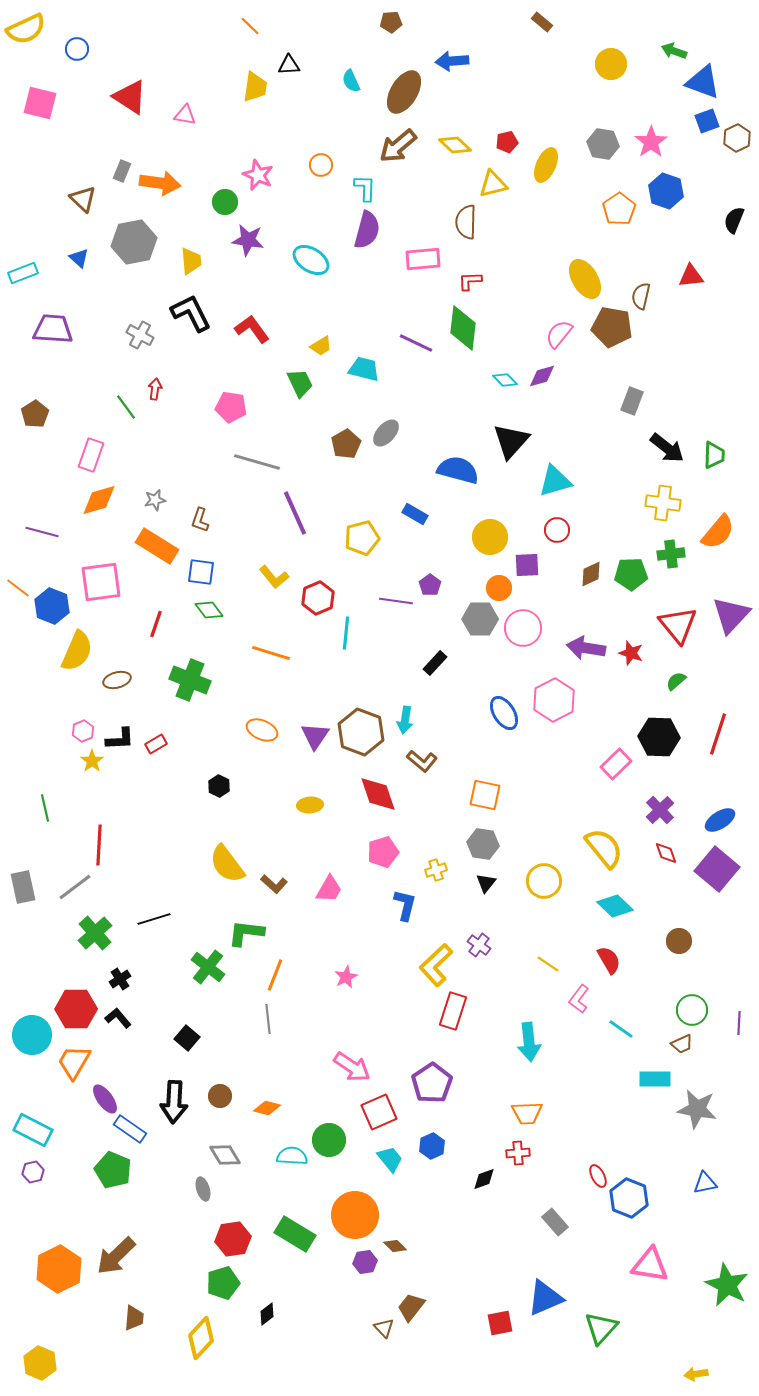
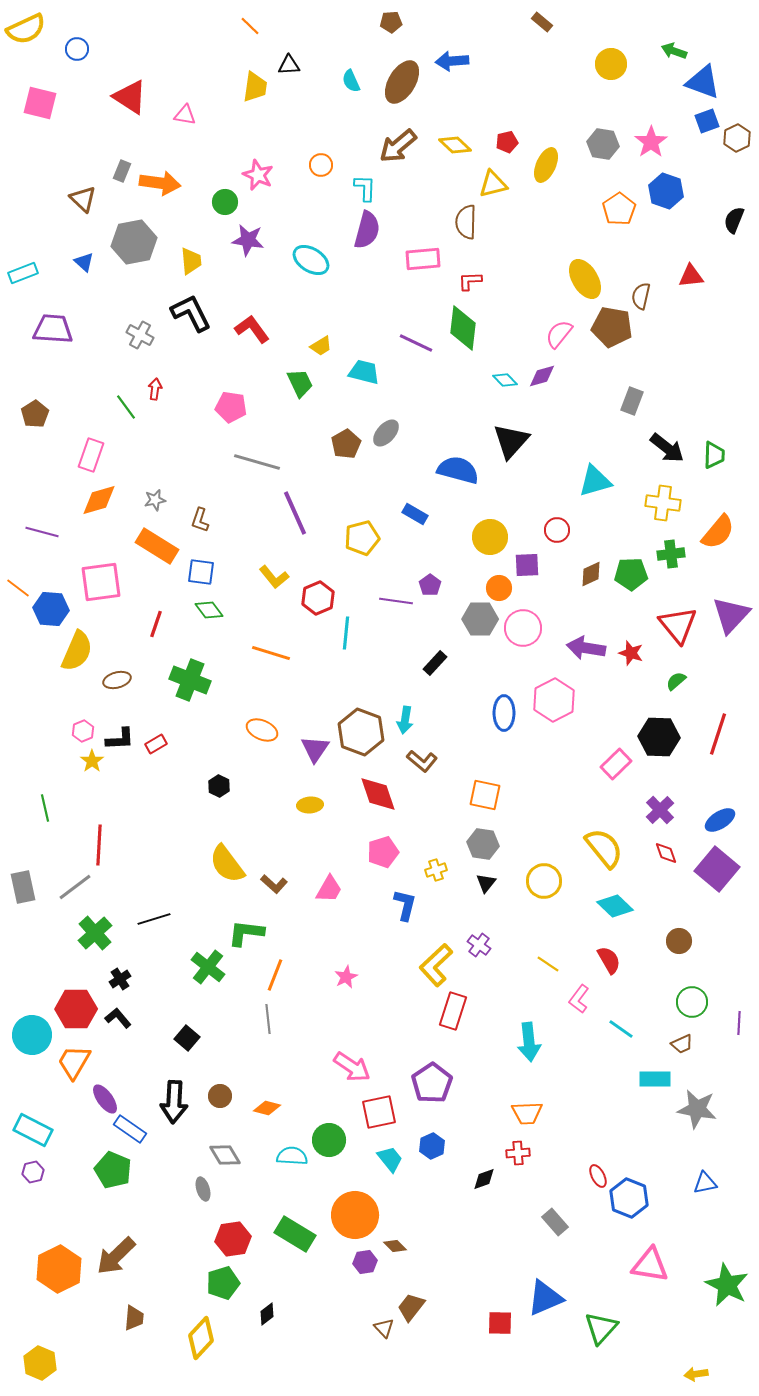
brown ellipse at (404, 92): moved 2 px left, 10 px up
blue triangle at (79, 258): moved 5 px right, 4 px down
cyan trapezoid at (364, 369): moved 3 px down
cyan triangle at (555, 481): moved 40 px right
blue hexagon at (52, 606): moved 1 px left, 3 px down; rotated 16 degrees counterclockwise
blue ellipse at (504, 713): rotated 32 degrees clockwise
purple triangle at (315, 736): moved 13 px down
green circle at (692, 1010): moved 8 px up
red square at (379, 1112): rotated 12 degrees clockwise
red square at (500, 1323): rotated 12 degrees clockwise
